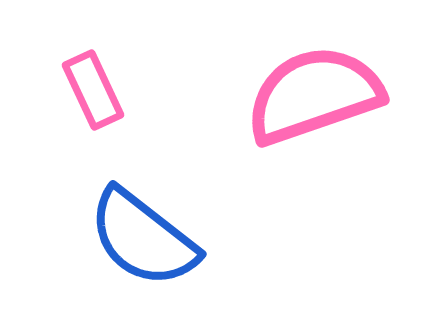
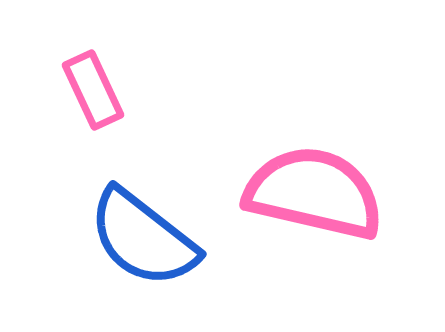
pink semicircle: moved 98 px down; rotated 32 degrees clockwise
